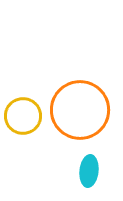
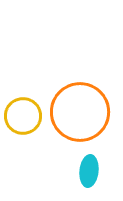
orange circle: moved 2 px down
